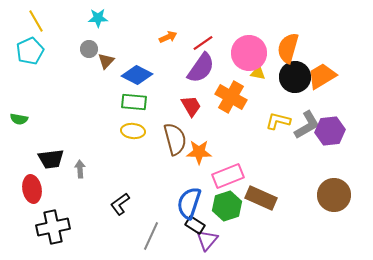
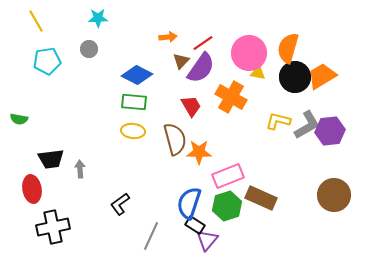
orange arrow: rotated 18 degrees clockwise
cyan pentagon: moved 17 px right, 10 px down; rotated 16 degrees clockwise
brown triangle: moved 75 px right
